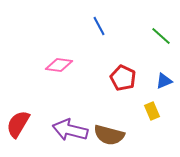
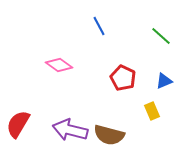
pink diamond: rotated 28 degrees clockwise
